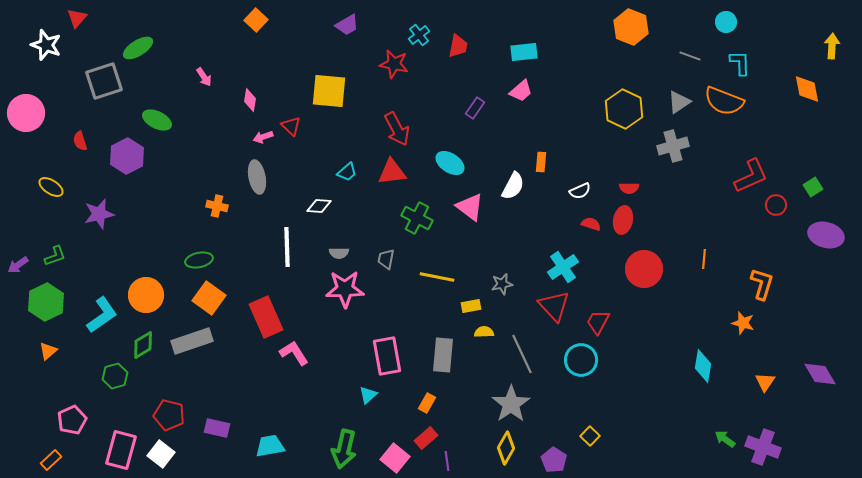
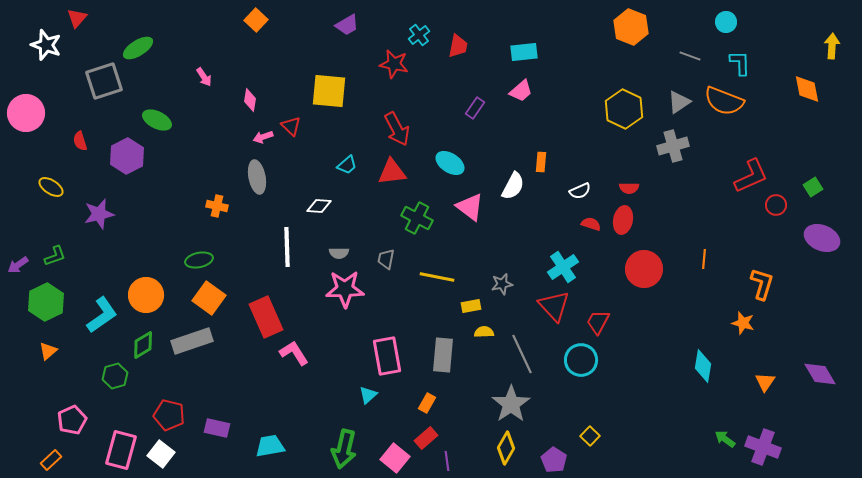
cyan trapezoid at (347, 172): moved 7 px up
purple ellipse at (826, 235): moved 4 px left, 3 px down; rotated 8 degrees clockwise
